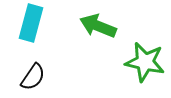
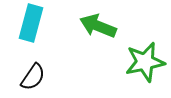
green star: rotated 24 degrees counterclockwise
